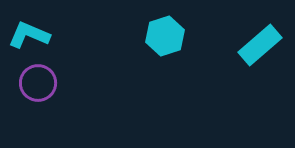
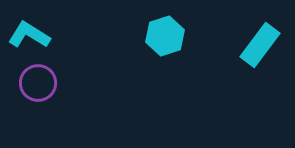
cyan L-shape: rotated 9 degrees clockwise
cyan rectangle: rotated 12 degrees counterclockwise
